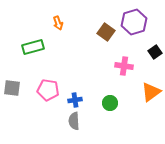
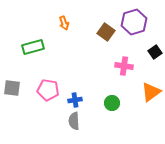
orange arrow: moved 6 px right
green circle: moved 2 px right
